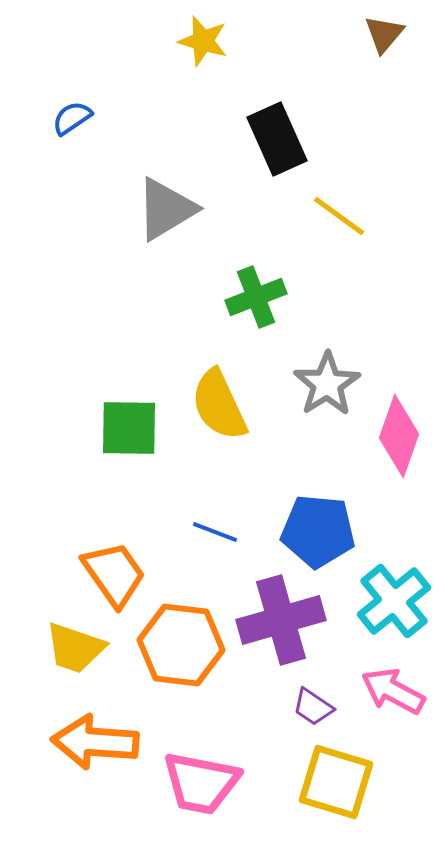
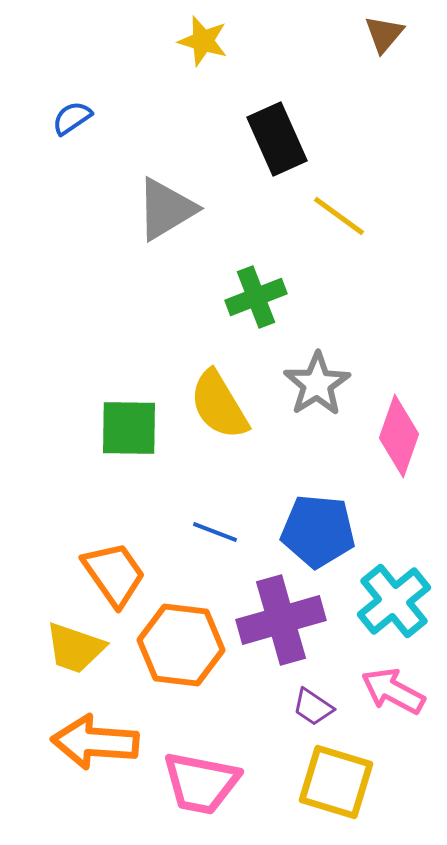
gray star: moved 10 px left
yellow semicircle: rotated 6 degrees counterclockwise
